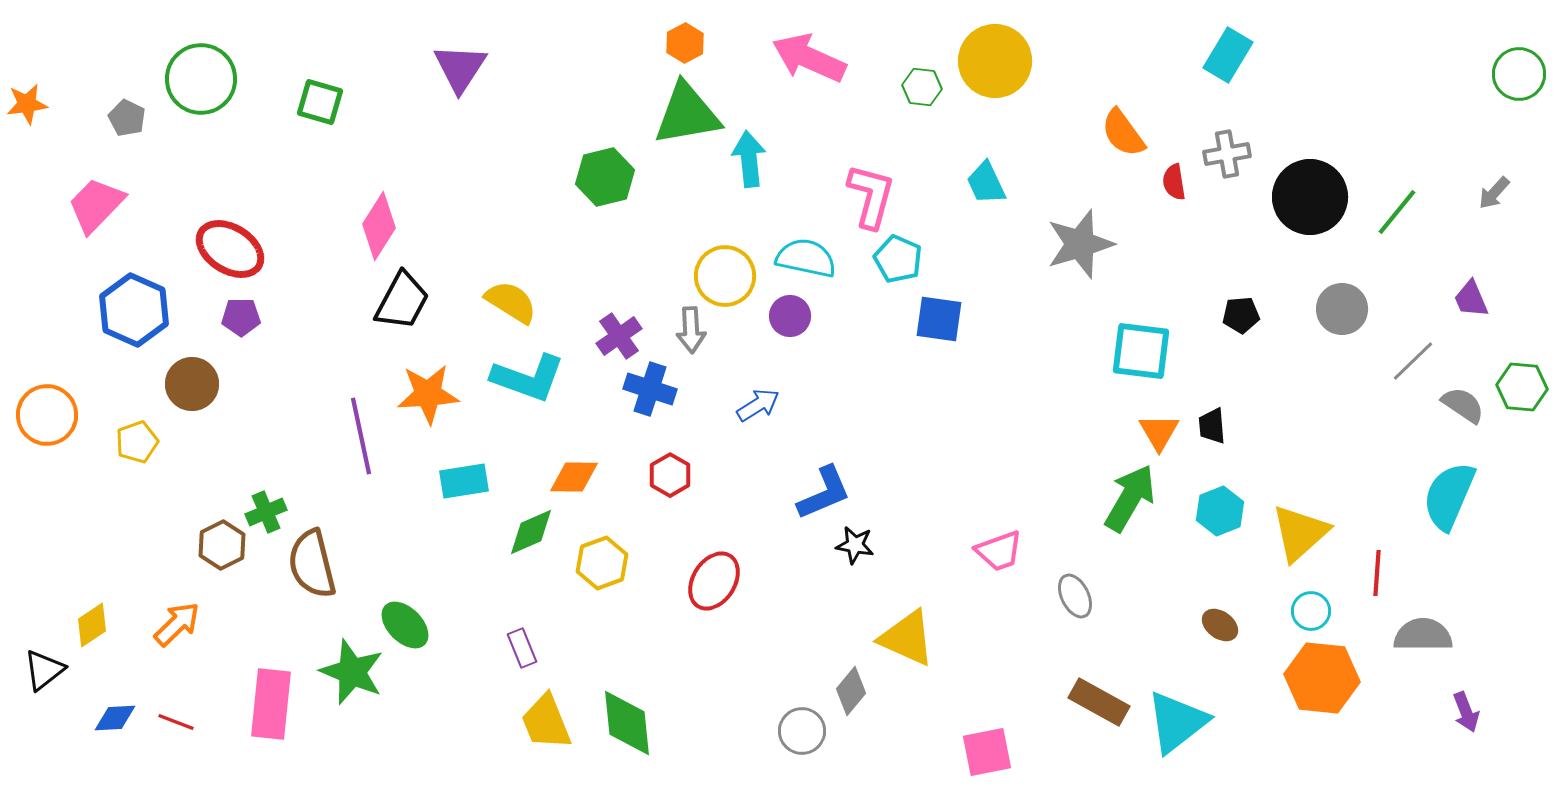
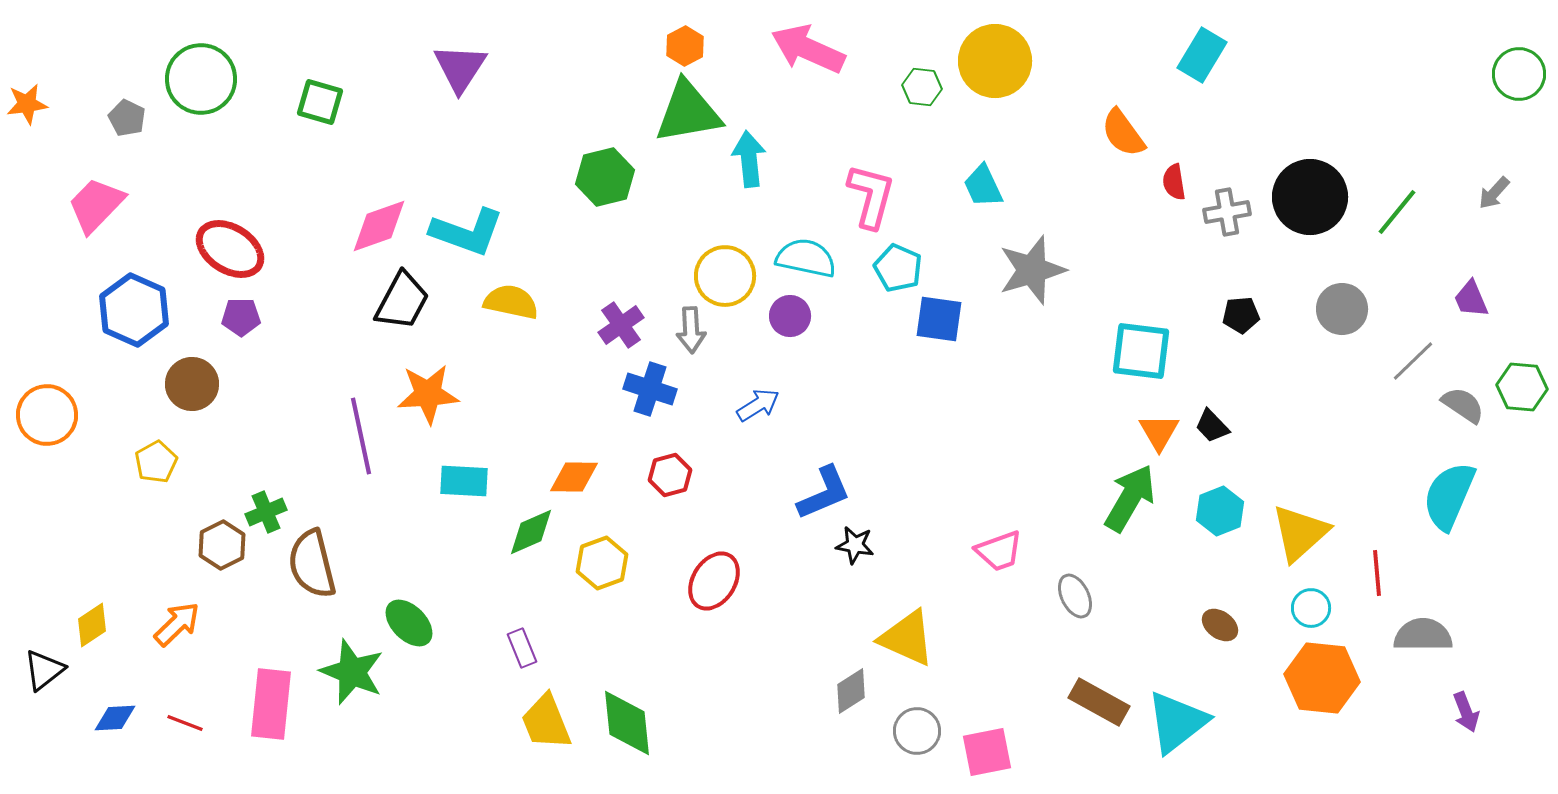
orange hexagon at (685, 43): moved 3 px down
cyan rectangle at (1228, 55): moved 26 px left
pink arrow at (809, 58): moved 1 px left, 9 px up
green triangle at (687, 114): moved 1 px right, 2 px up
gray cross at (1227, 154): moved 58 px down
cyan trapezoid at (986, 183): moved 3 px left, 3 px down
pink diamond at (379, 226): rotated 38 degrees clockwise
gray star at (1080, 244): moved 48 px left, 26 px down
cyan pentagon at (898, 259): moved 9 px down
yellow semicircle at (511, 302): rotated 20 degrees counterclockwise
purple cross at (619, 336): moved 2 px right, 11 px up
cyan L-shape at (528, 378): moved 61 px left, 146 px up
black trapezoid at (1212, 426): rotated 39 degrees counterclockwise
yellow pentagon at (137, 442): moved 19 px right, 20 px down; rotated 9 degrees counterclockwise
red hexagon at (670, 475): rotated 15 degrees clockwise
cyan rectangle at (464, 481): rotated 12 degrees clockwise
red line at (1377, 573): rotated 9 degrees counterclockwise
cyan circle at (1311, 611): moved 3 px up
green ellipse at (405, 625): moved 4 px right, 2 px up
gray diamond at (851, 691): rotated 18 degrees clockwise
red line at (176, 722): moved 9 px right, 1 px down
gray circle at (802, 731): moved 115 px right
